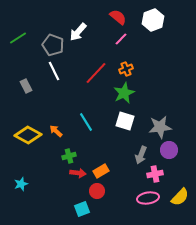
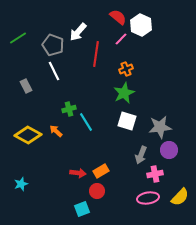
white hexagon: moved 12 px left, 5 px down; rotated 15 degrees counterclockwise
red line: moved 19 px up; rotated 35 degrees counterclockwise
white square: moved 2 px right
green cross: moved 47 px up
